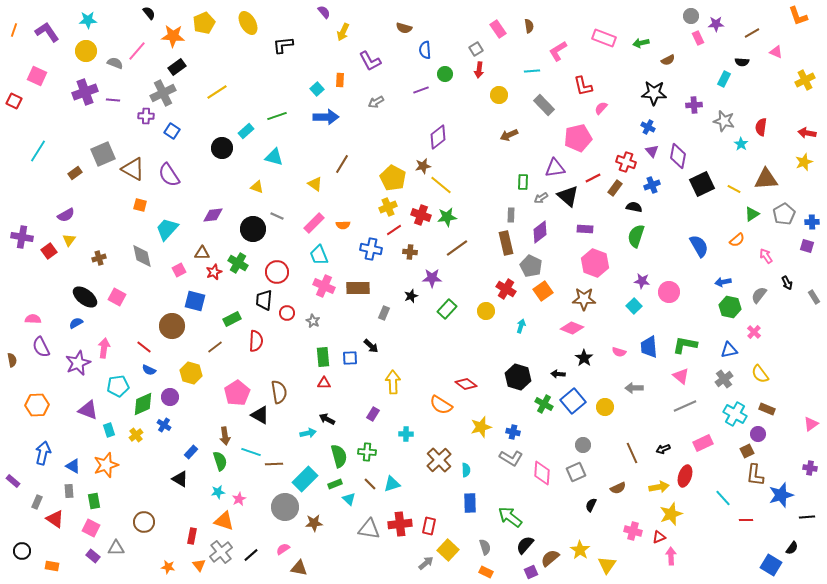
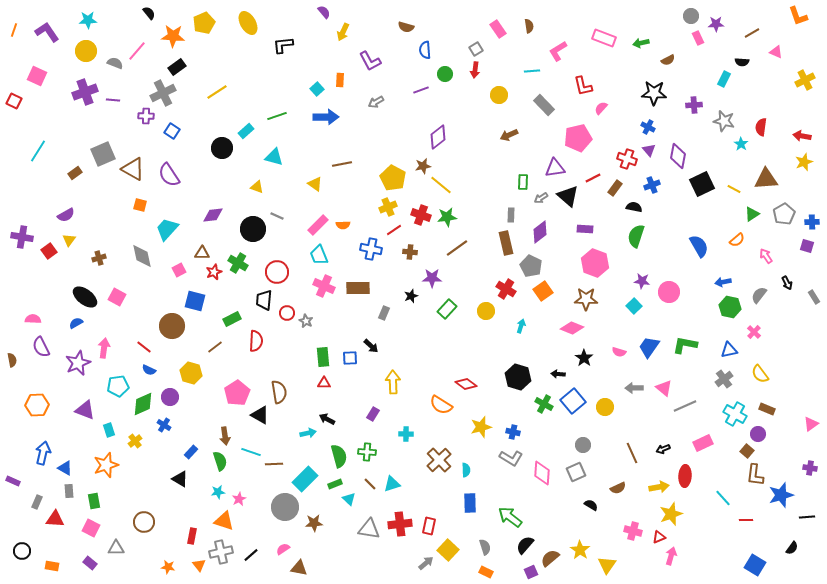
brown semicircle at (404, 28): moved 2 px right, 1 px up
red arrow at (479, 70): moved 4 px left
red arrow at (807, 133): moved 5 px left, 3 px down
purple triangle at (652, 151): moved 3 px left, 1 px up
red cross at (626, 162): moved 1 px right, 3 px up
brown line at (342, 164): rotated 48 degrees clockwise
pink rectangle at (314, 223): moved 4 px right, 2 px down
brown star at (584, 299): moved 2 px right
gray star at (313, 321): moved 7 px left
blue trapezoid at (649, 347): rotated 40 degrees clockwise
pink triangle at (681, 376): moved 17 px left, 12 px down
purple triangle at (88, 410): moved 3 px left
yellow cross at (136, 435): moved 1 px left, 6 px down
brown square at (747, 451): rotated 24 degrees counterclockwise
blue triangle at (73, 466): moved 8 px left, 2 px down
red ellipse at (685, 476): rotated 15 degrees counterclockwise
purple rectangle at (13, 481): rotated 16 degrees counterclockwise
black semicircle at (591, 505): rotated 96 degrees clockwise
red triangle at (55, 519): rotated 30 degrees counterclockwise
gray cross at (221, 552): rotated 25 degrees clockwise
purple rectangle at (93, 556): moved 3 px left, 7 px down
pink arrow at (671, 556): rotated 18 degrees clockwise
blue square at (771, 565): moved 16 px left
